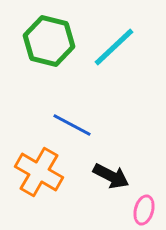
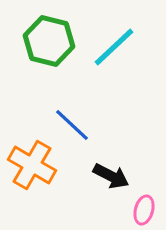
blue line: rotated 15 degrees clockwise
orange cross: moved 7 px left, 7 px up
